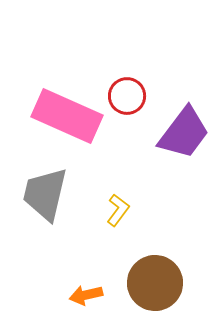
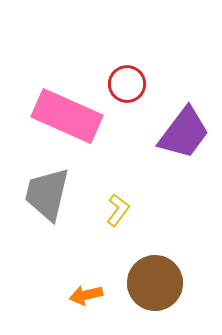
red circle: moved 12 px up
gray trapezoid: moved 2 px right
